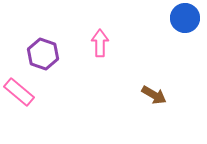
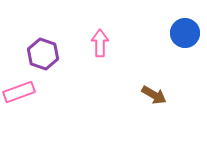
blue circle: moved 15 px down
pink rectangle: rotated 60 degrees counterclockwise
